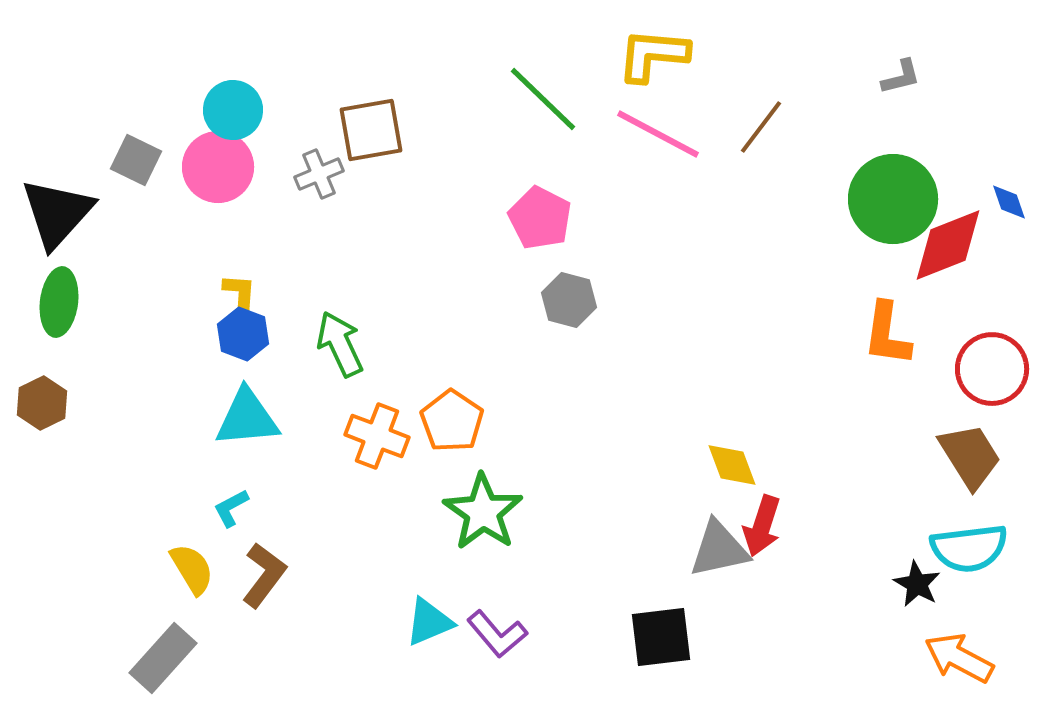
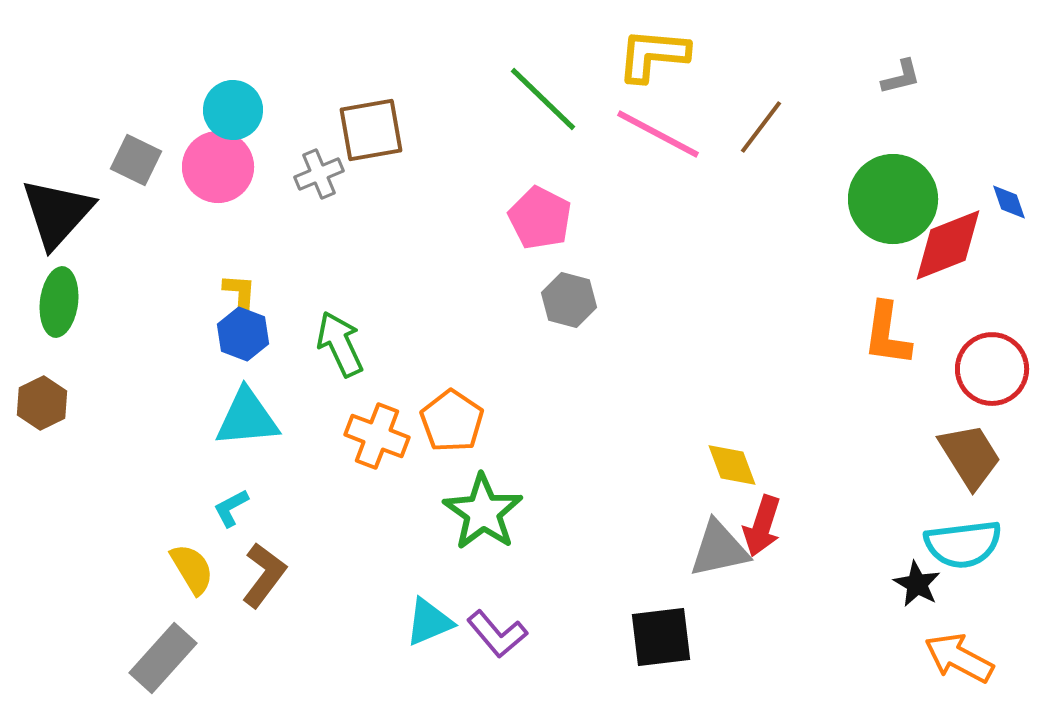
cyan semicircle at (969, 548): moved 6 px left, 4 px up
